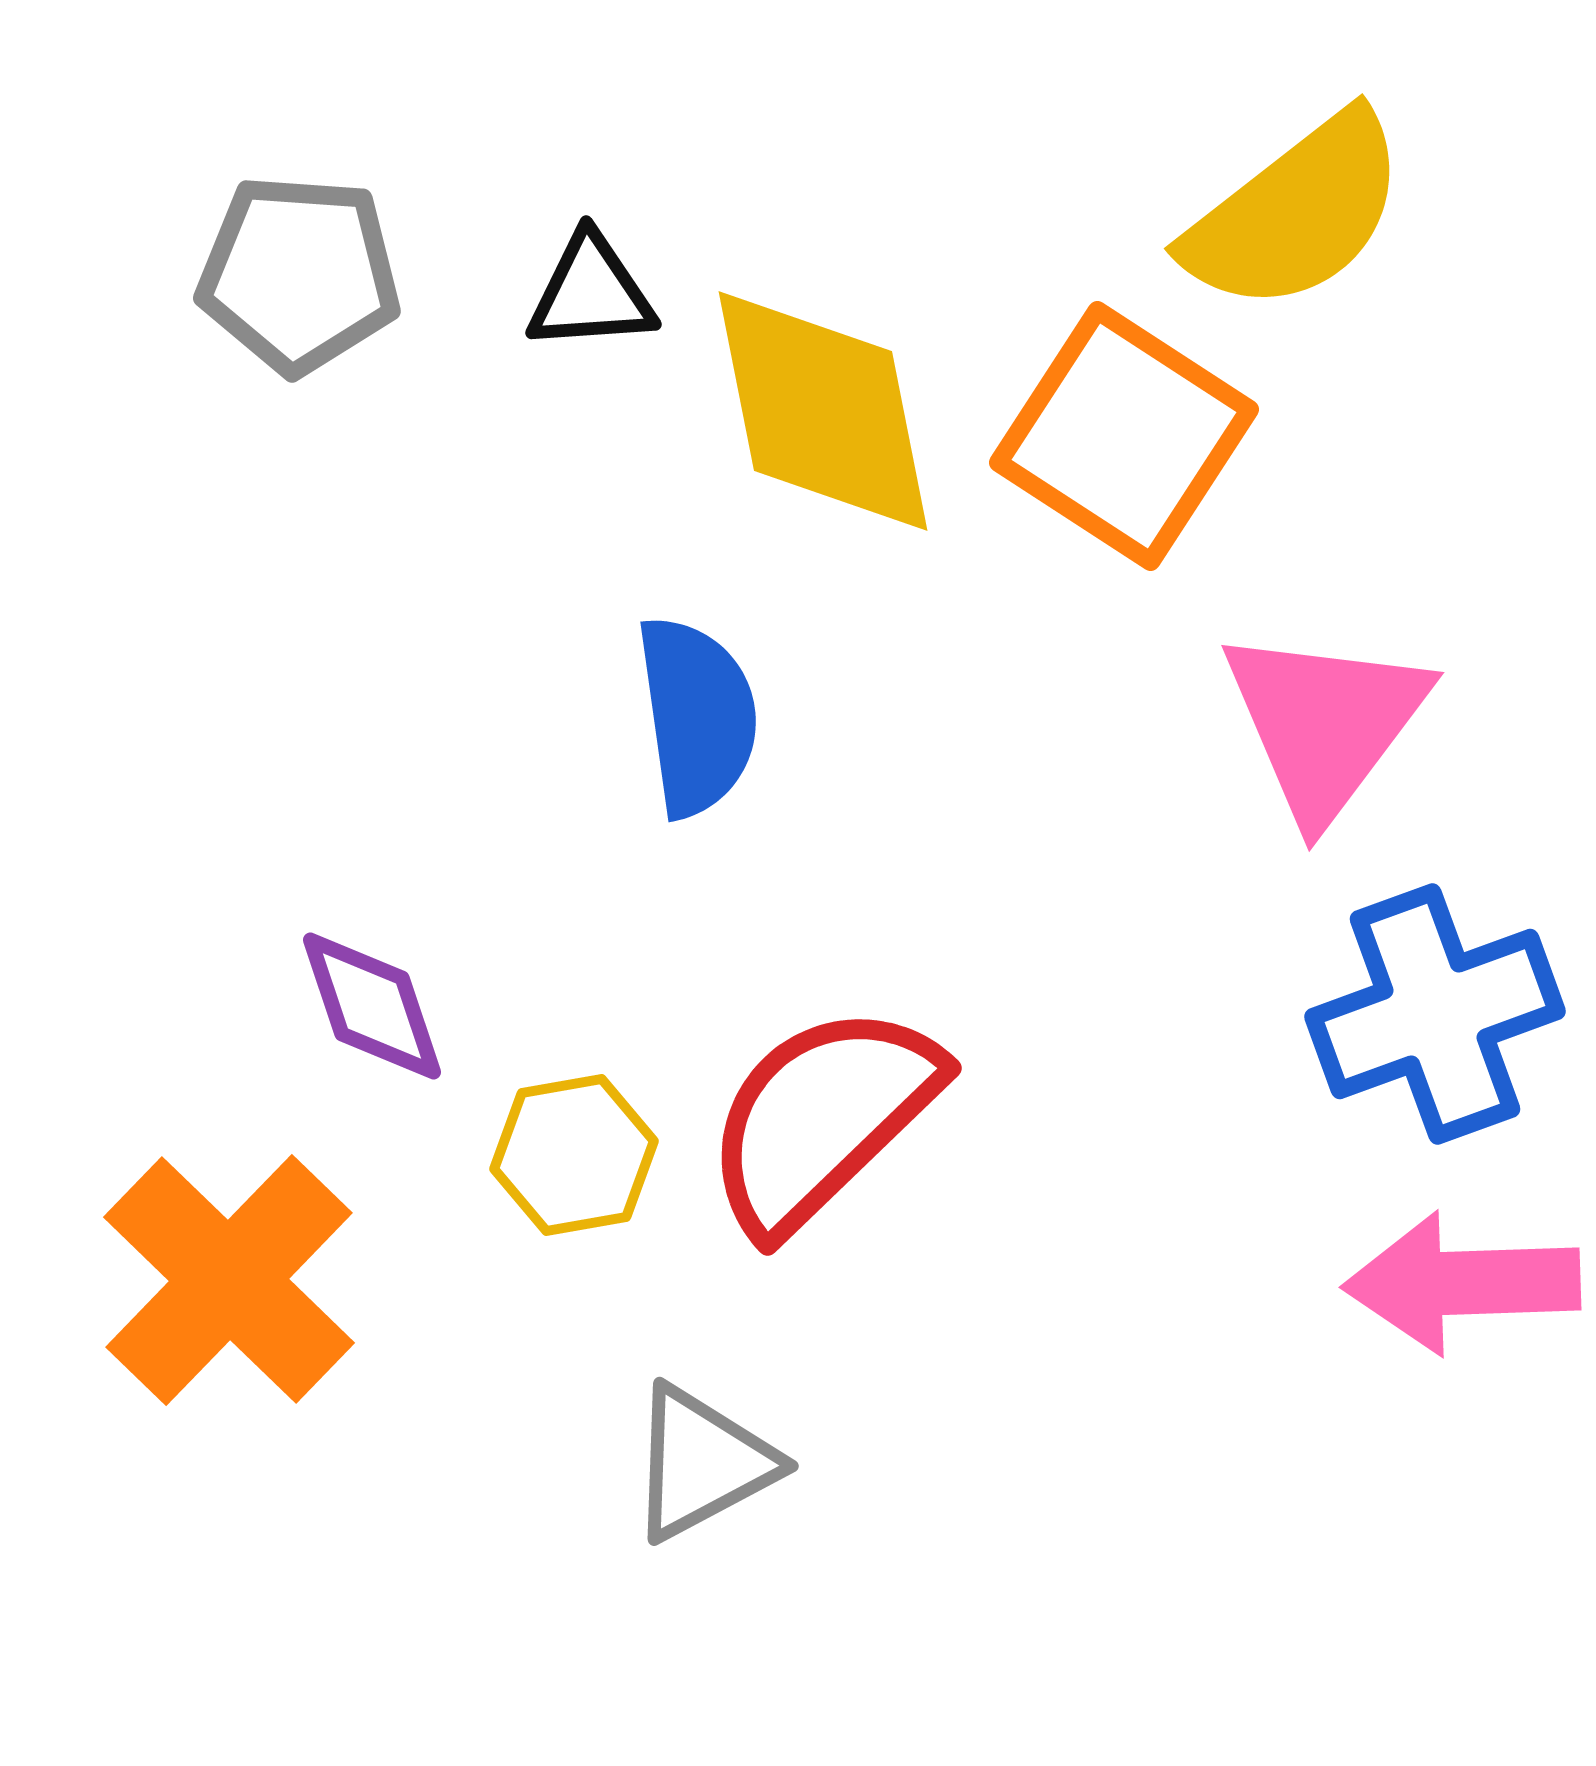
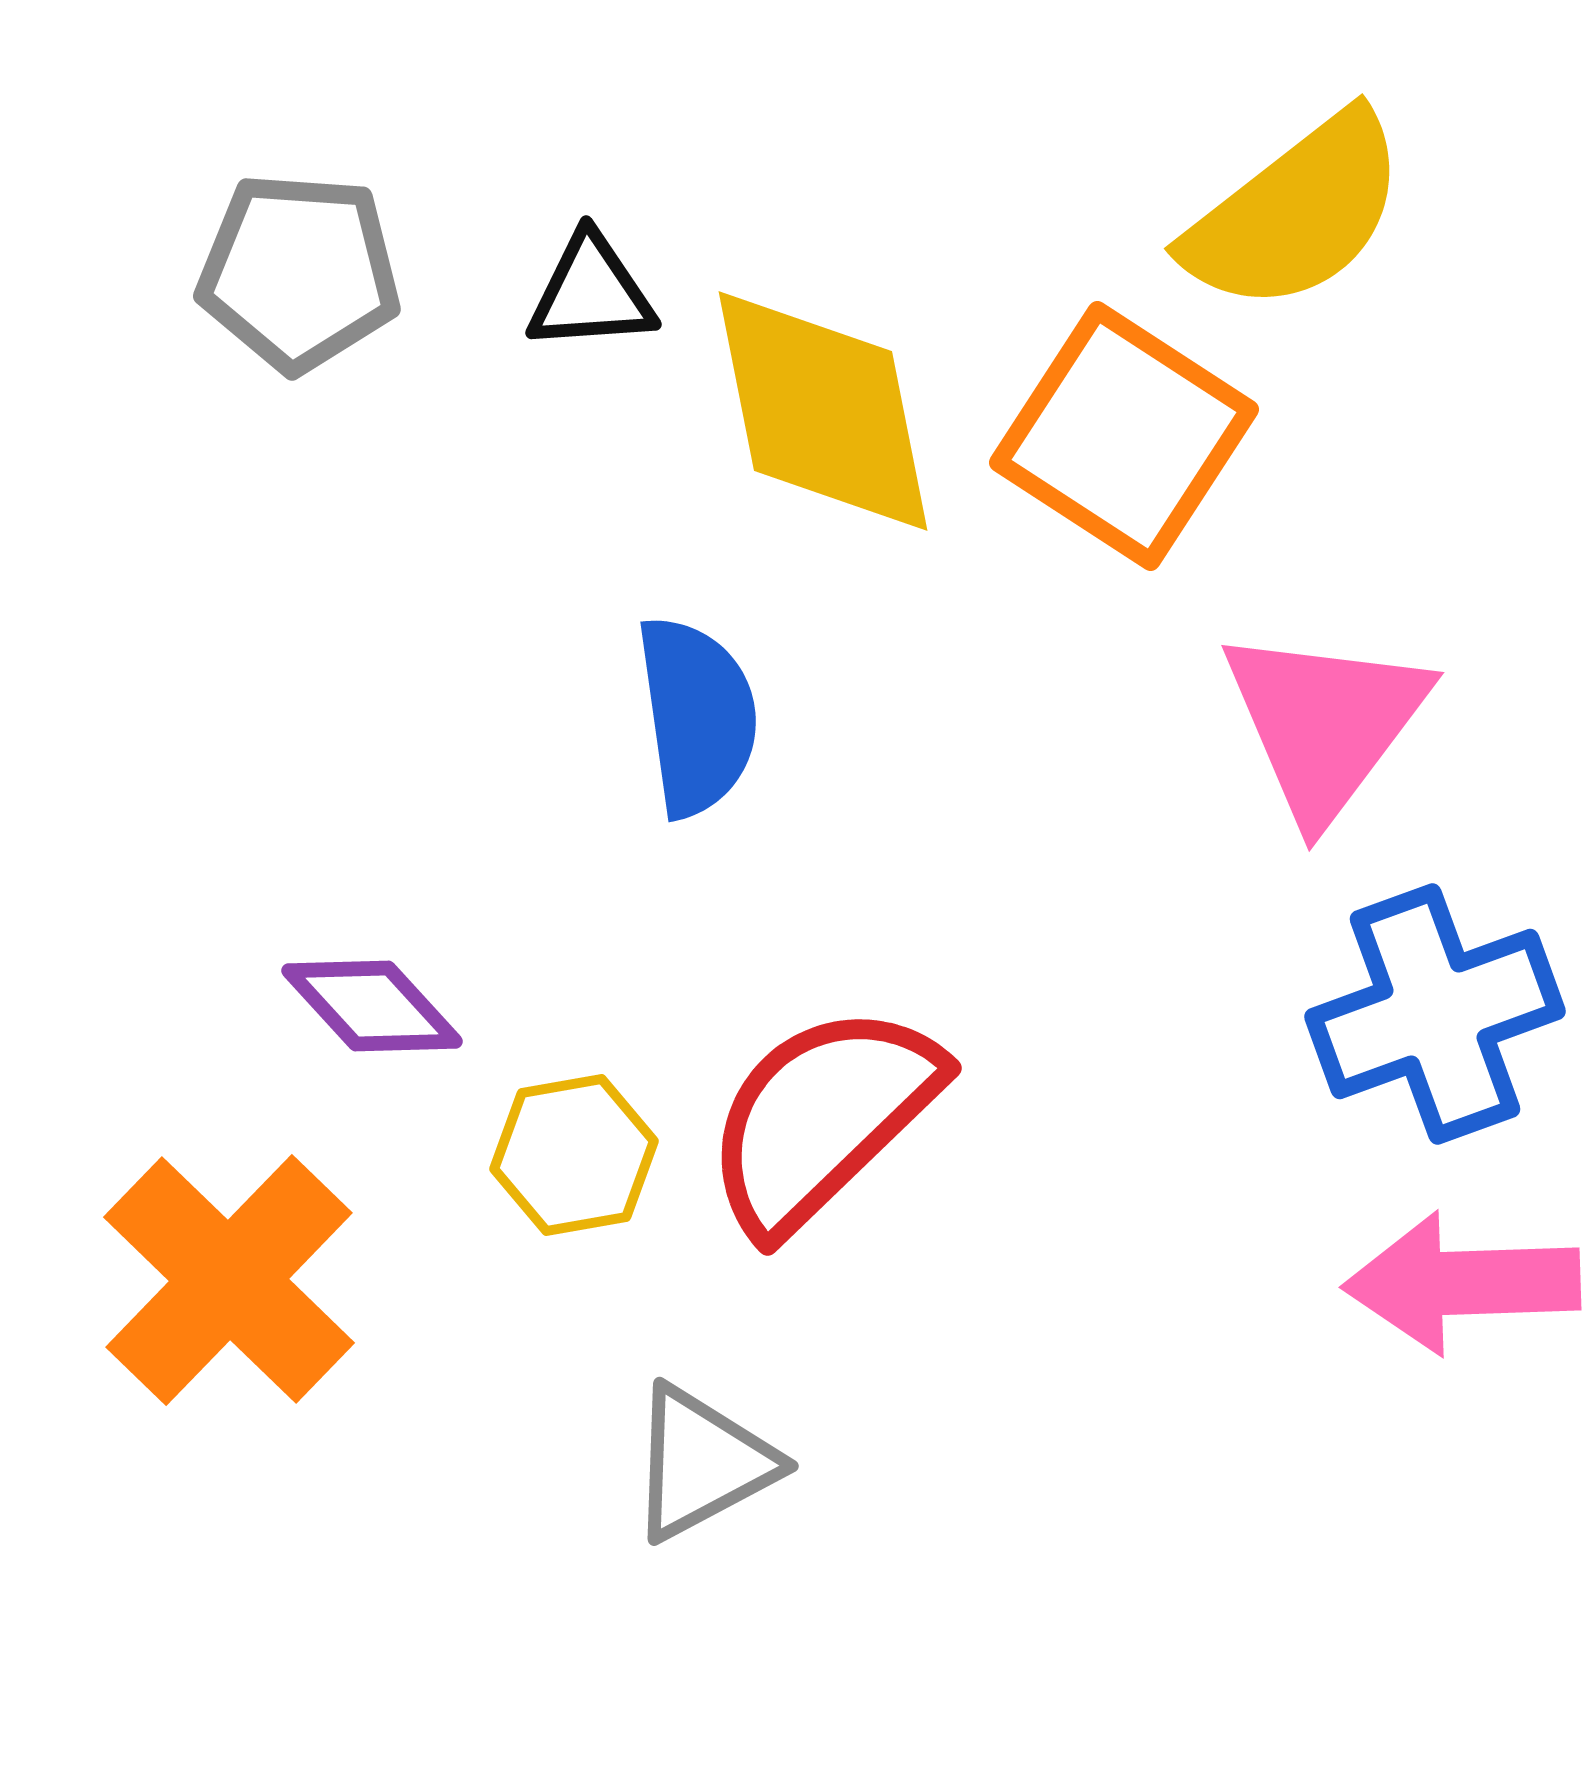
gray pentagon: moved 2 px up
purple diamond: rotated 24 degrees counterclockwise
